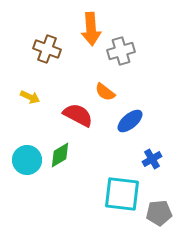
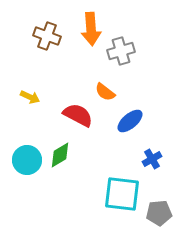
brown cross: moved 13 px up
